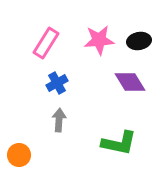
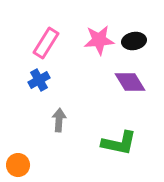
black ellipse: moved 5 px left
blue cross: moved 18 px left, 3 px up
orange circle: moved 1 px left, 10 px down
